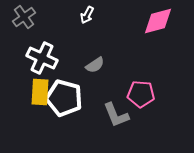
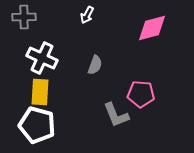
gray cross: rotated 35 degrees clockwise
pink diamond: moved 6 px left, 7 px down
gray semicircle: rotated 36 degrees counterclockwise
white pentagon: moved 27 px left, 27 px down
